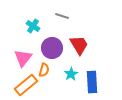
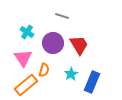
cyan cross: moved 6 px left, 6 px down
purple circle: moved 1 px right, 5 px up
pink triangle: rotated 12 degrees counterclockwise
blue rectangle: rotated 25 degrees clockwise
